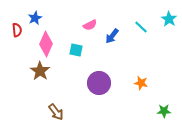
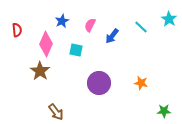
blue star: moved 27 px right, 3 px down
pink semicircle: rotated 144 degrees clockwise
